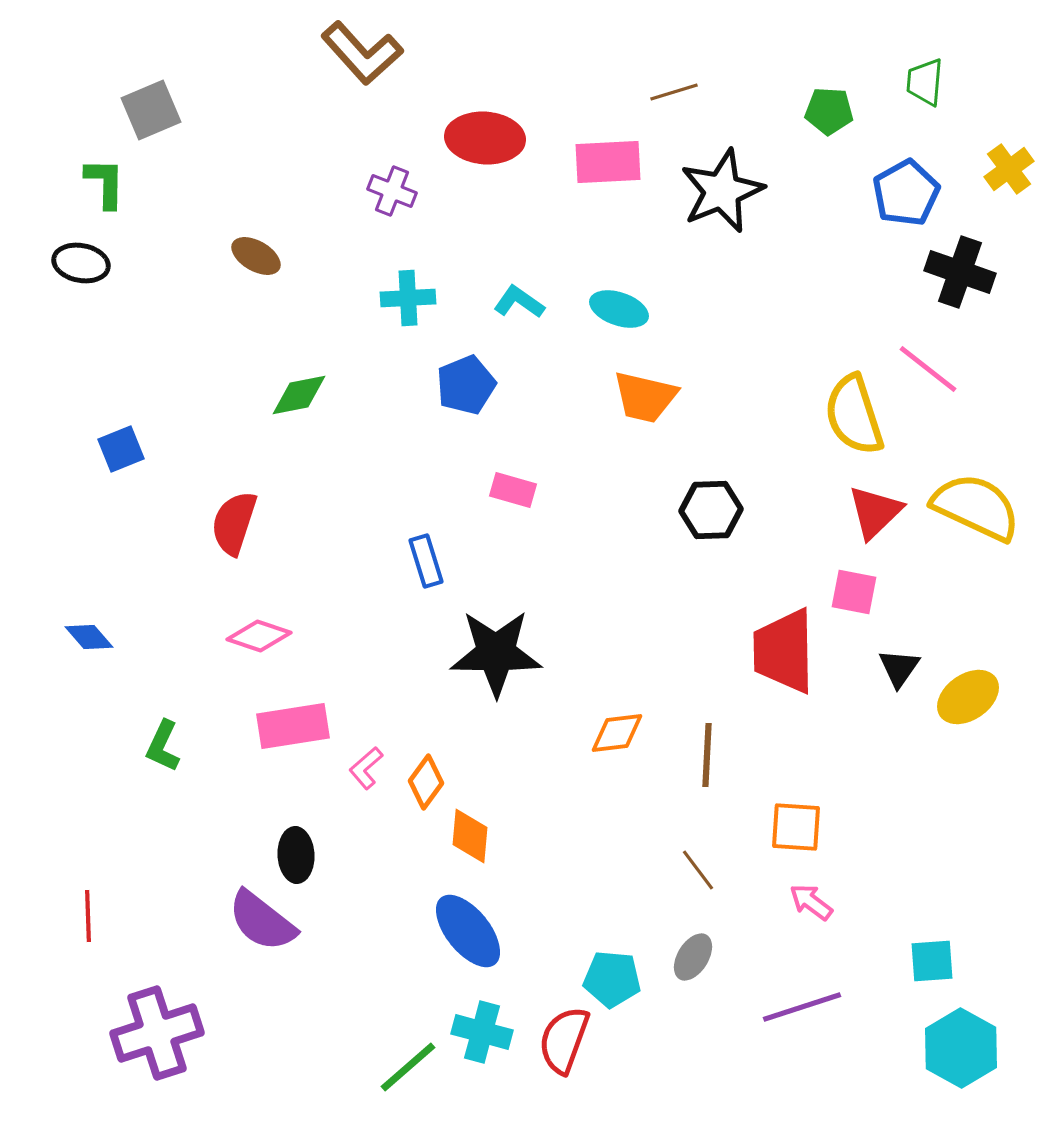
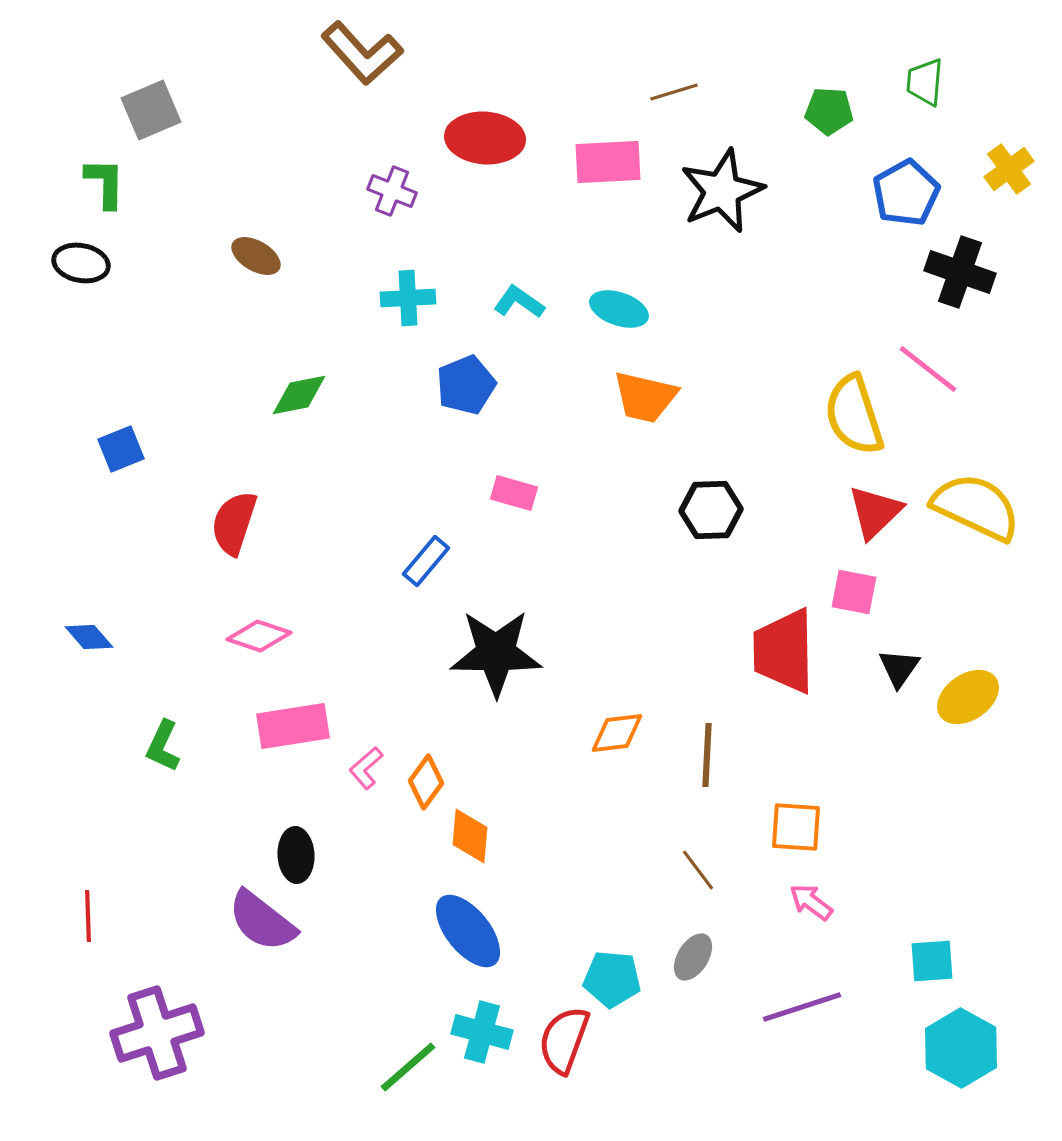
pink rectangle at (513, 490): moved 1 px right, 3 px down
blue rectangle at (426, 561): rotated 57 degrees clockwise
